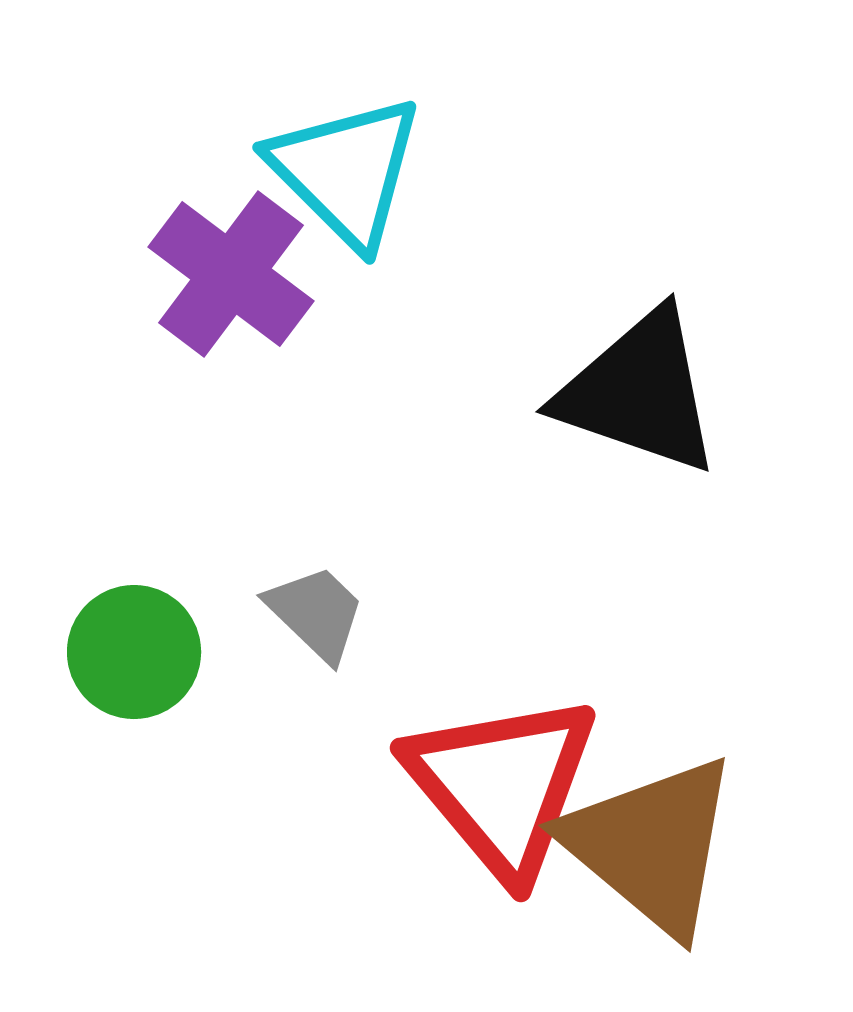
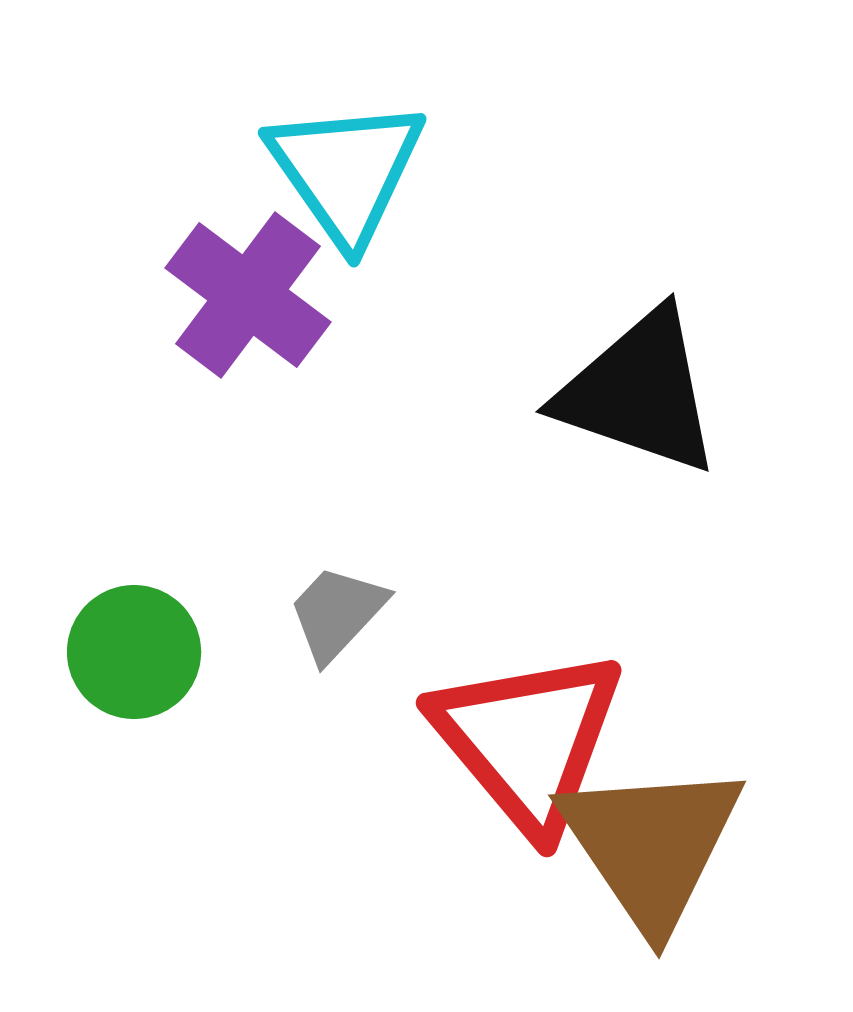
cyan triangle: rotated 10 degrees clockwise
purple cross: moved 17 px right, 21 px down
gray trapezoid: moved 21 px right; rotated 91 degrees counterclockwise
red triangle: moved 26 px right, 45 px up
brown triangle: rotated 16 degrees clockwise
